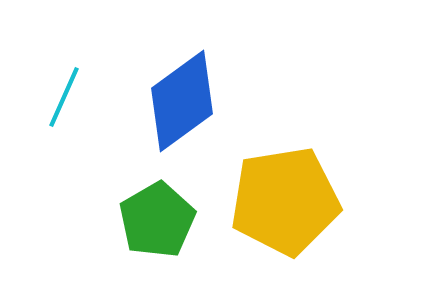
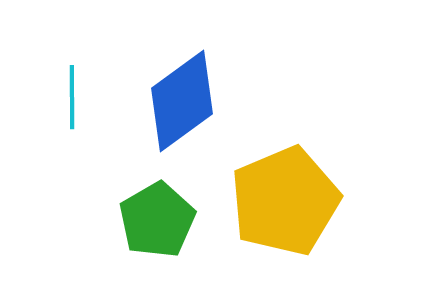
cyan line: moved 8 px right; rotated 24 degrees counterclockwise
yellow pentagon: rotated 14 degrees counterclockwise
